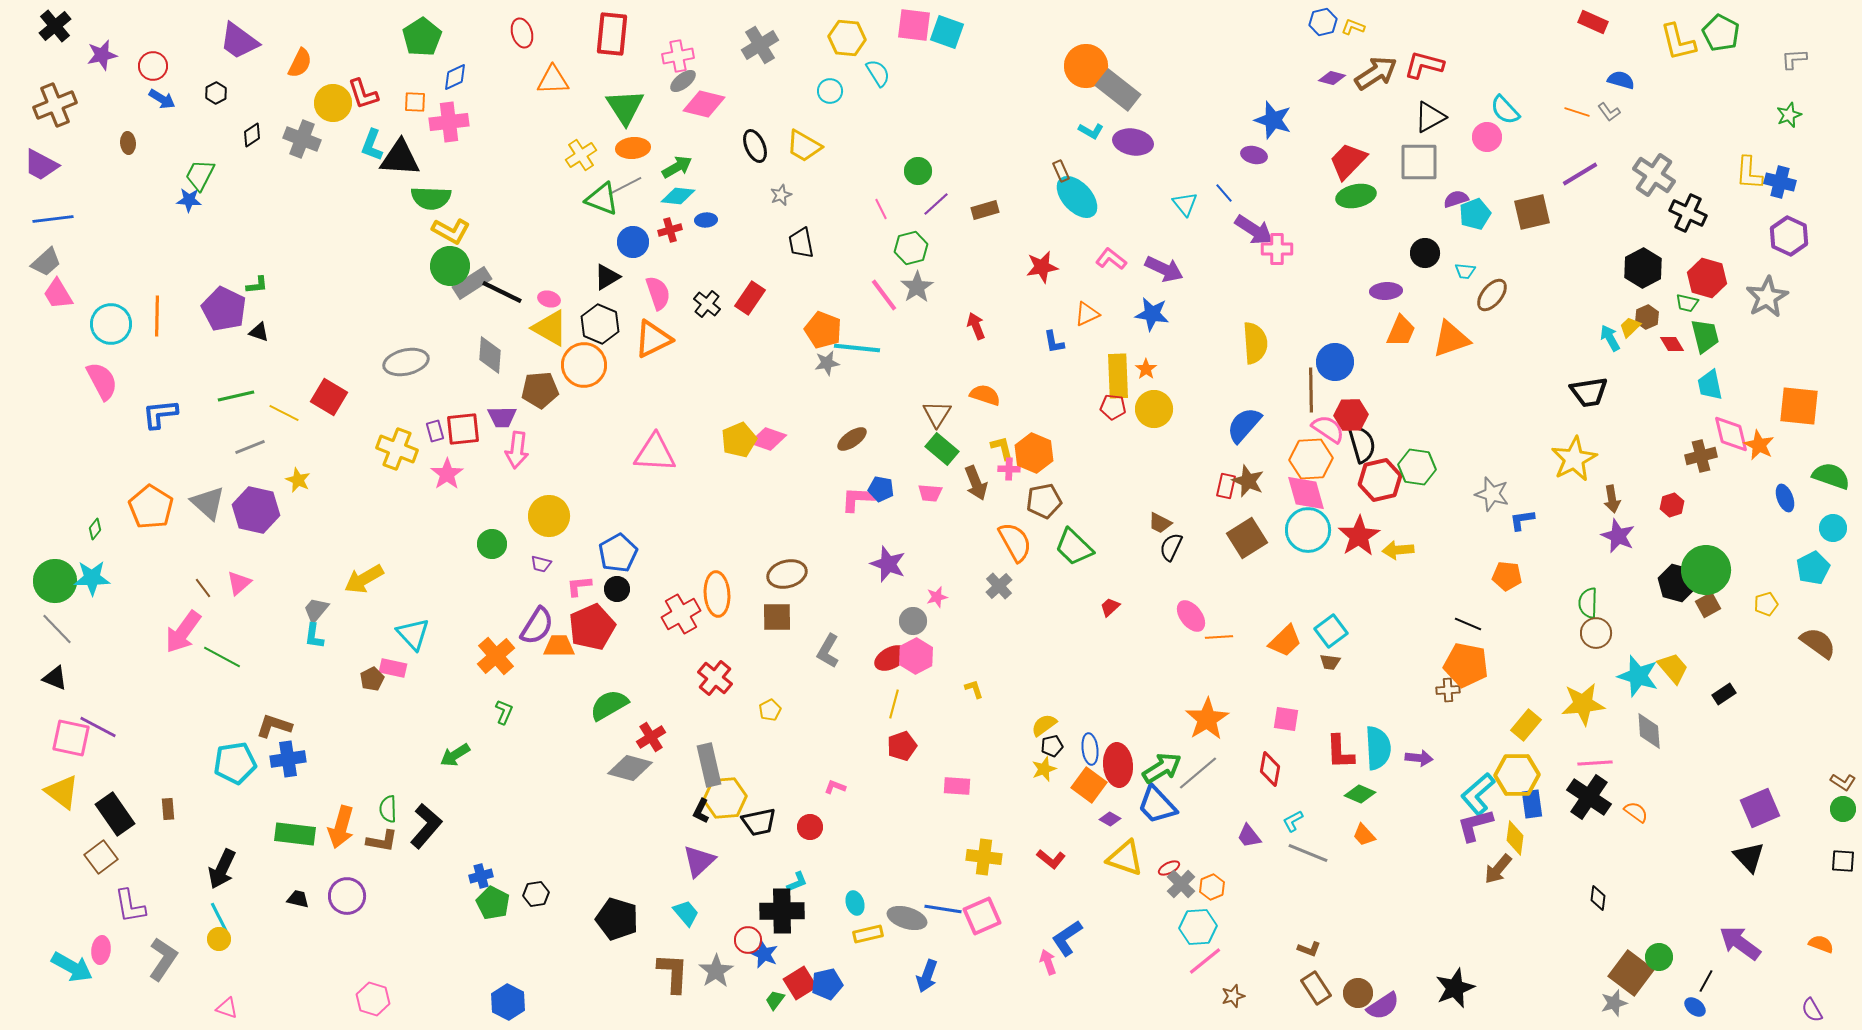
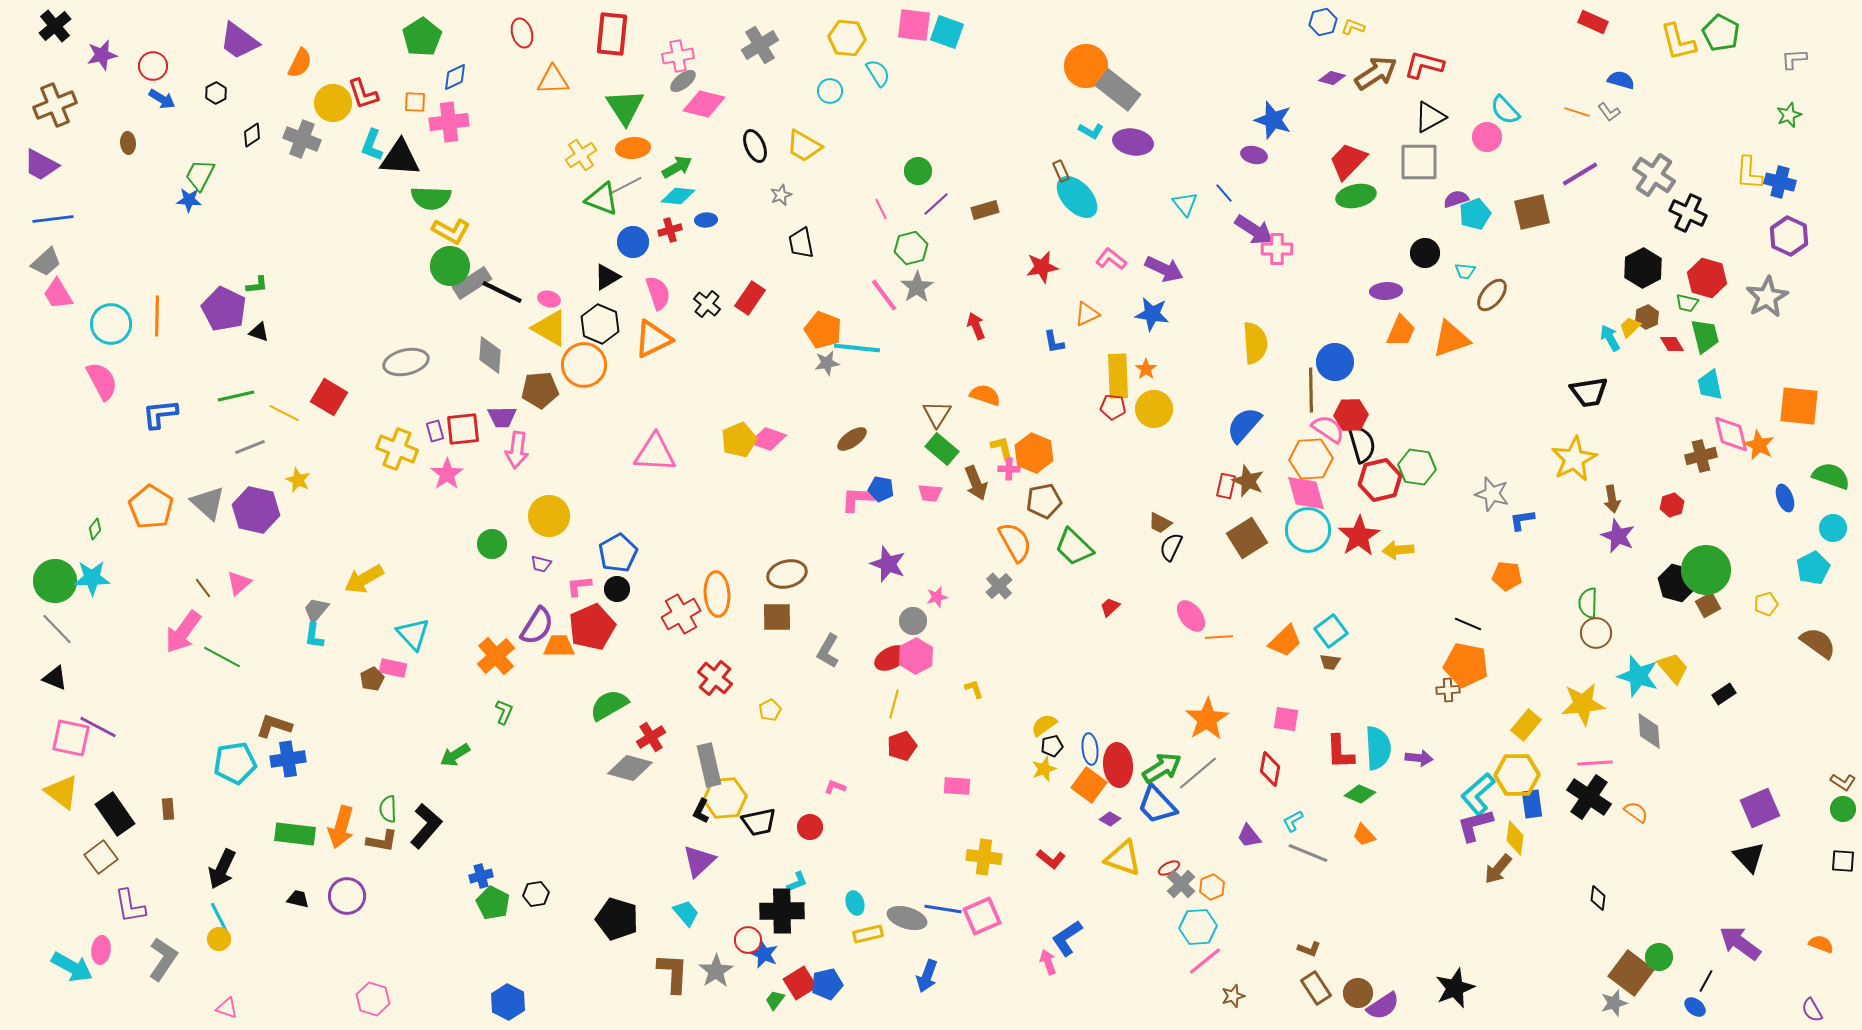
yellow triangle at (1125, 858): moved 2 px left
